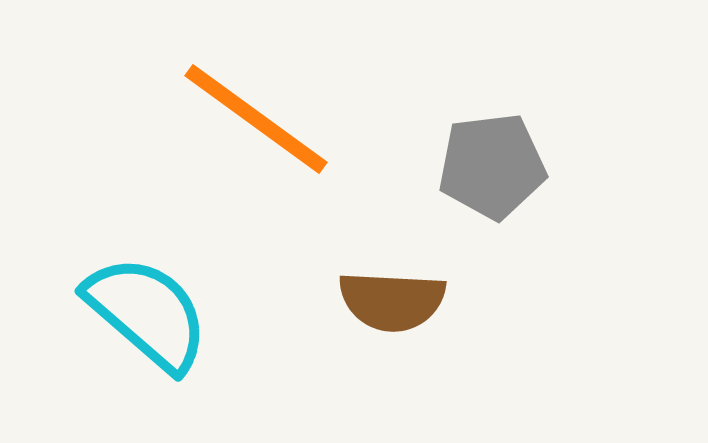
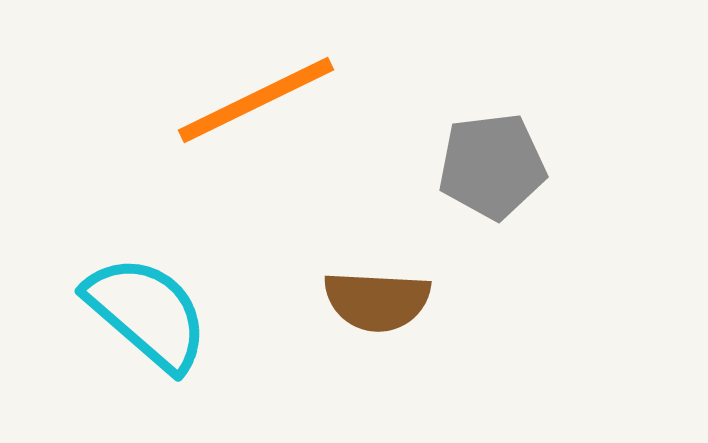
orange line: moved 19 px up; rotated 62 degrees counterclockwise
brown semicircle: moved 15 px left
